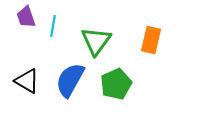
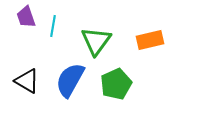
orange rectangle: moved 1 px left; rotated 64 degrees clockwise
